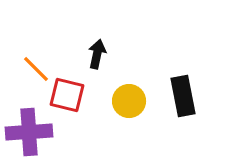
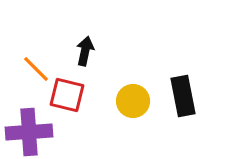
black arrow: moved 12 px left, 3 px up
yellow circle: moved 4 px right
